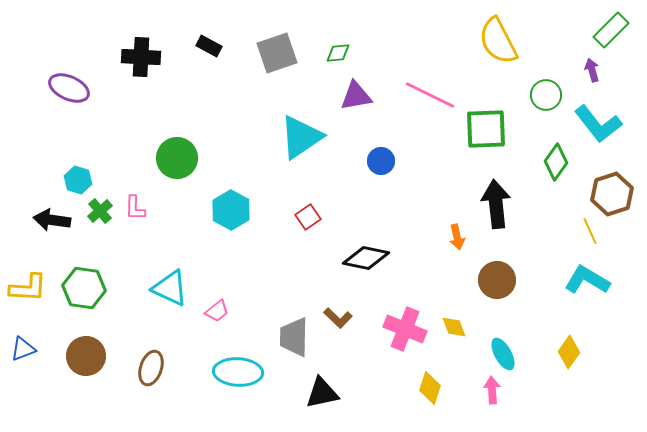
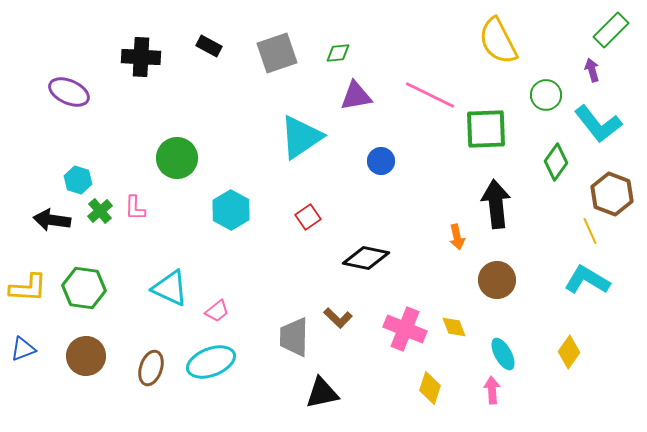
purple ellipse at (69, 88): moved 4 px down
brown hexagon at (612, 194): rotated 21 degrees counterclockwise
cyan ellipse at (238, 372): moved 27 px left, 10 px up; rotated 24 degrees counterclockwise
